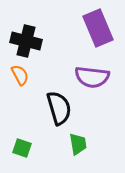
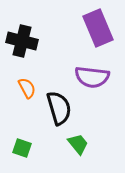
black cross: moved 4 px left
orange semicircle: moved 7 px right, 13 px down
green trapezoid: rotated 30 degrees counterclockwise
